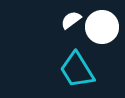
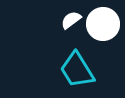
white circle: moved 1 px right, 3 px up
